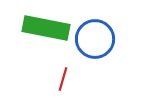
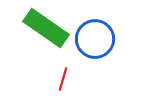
green rectangle: rotated 24 degrees clockwise
